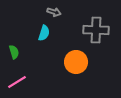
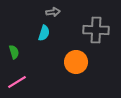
gray arrow: moved 1 px left; rotated 24 degrees counterclockwise
